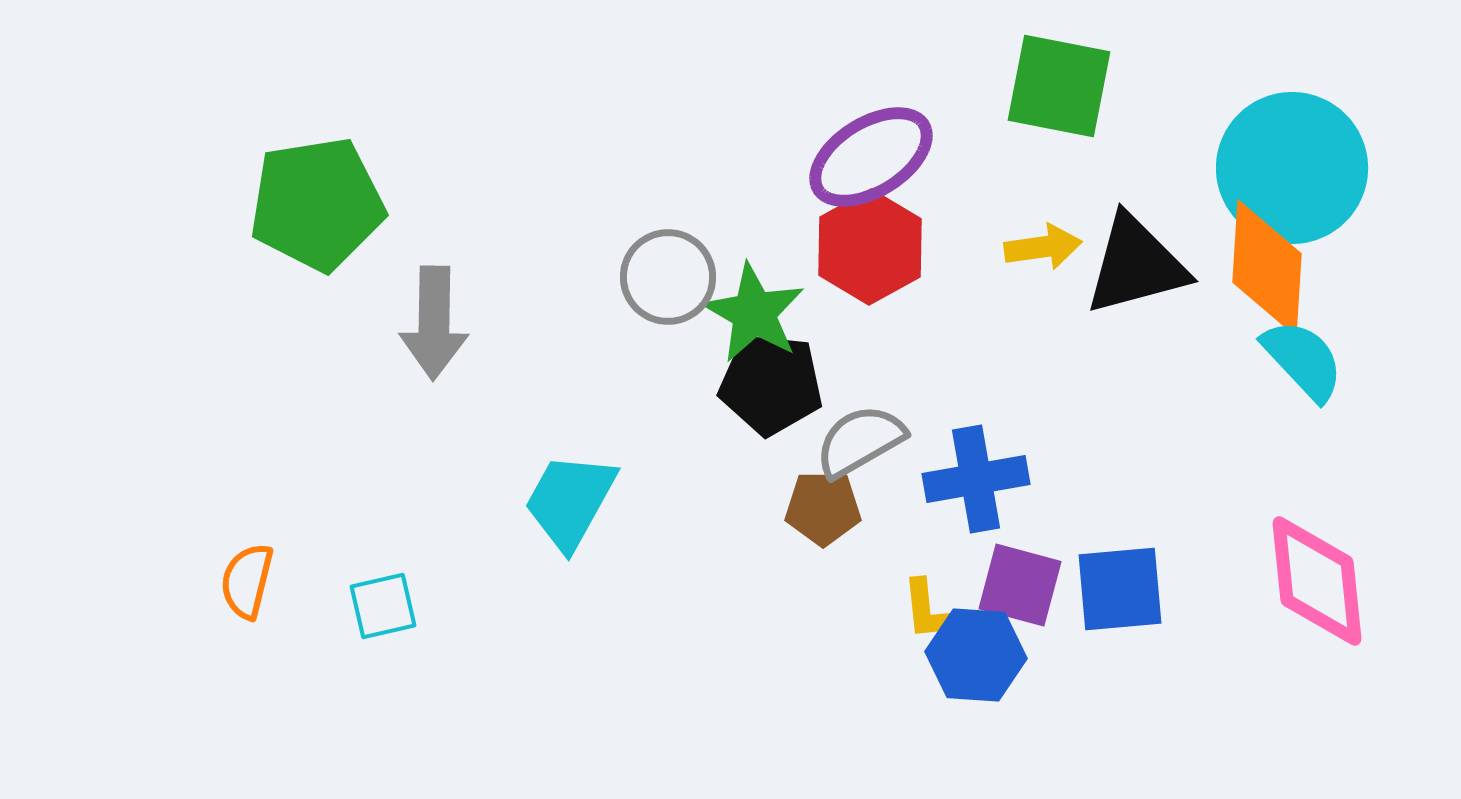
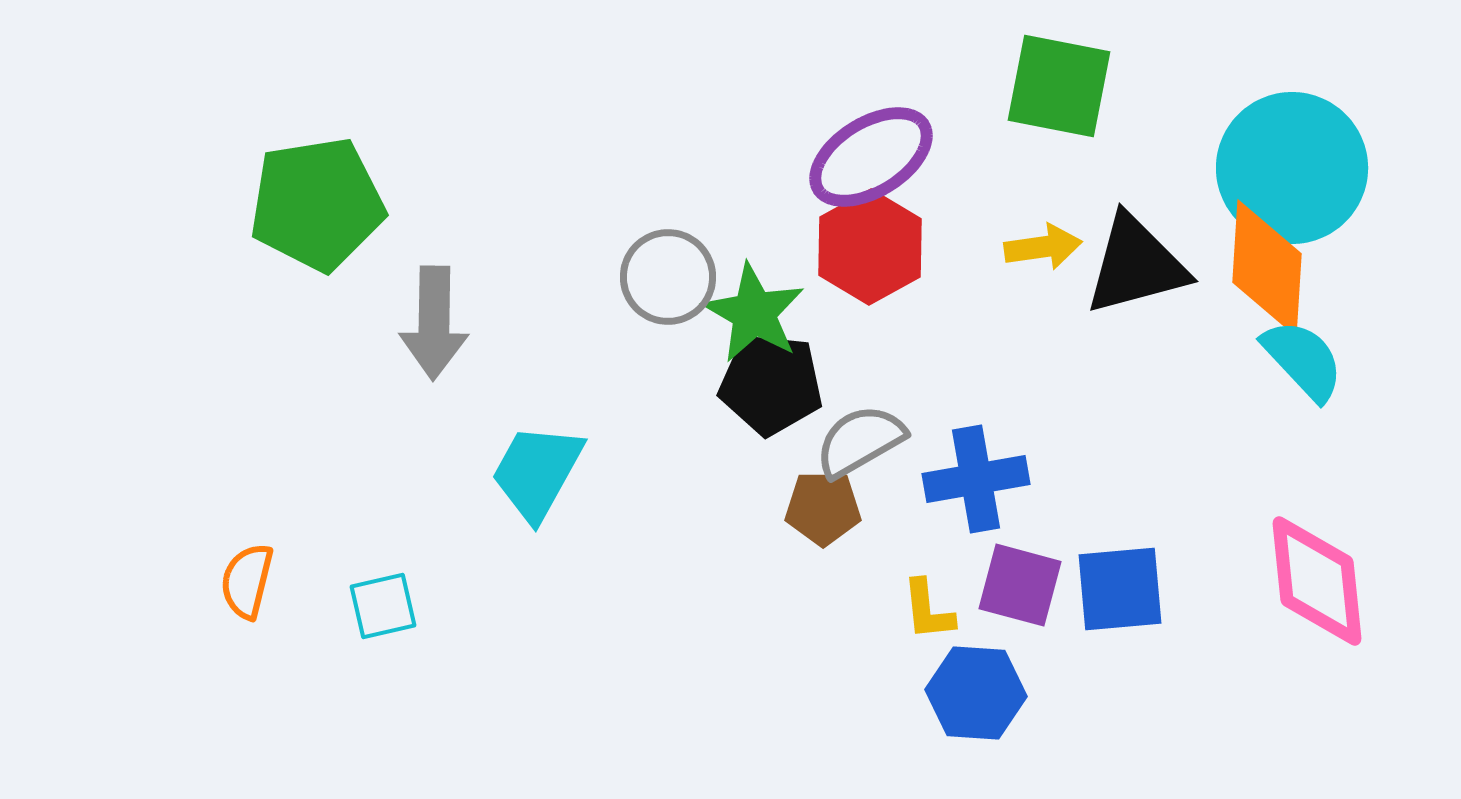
cyan trapezoid: moved 33 px left, 29 px up
blue hexagon: moved 38 px down
